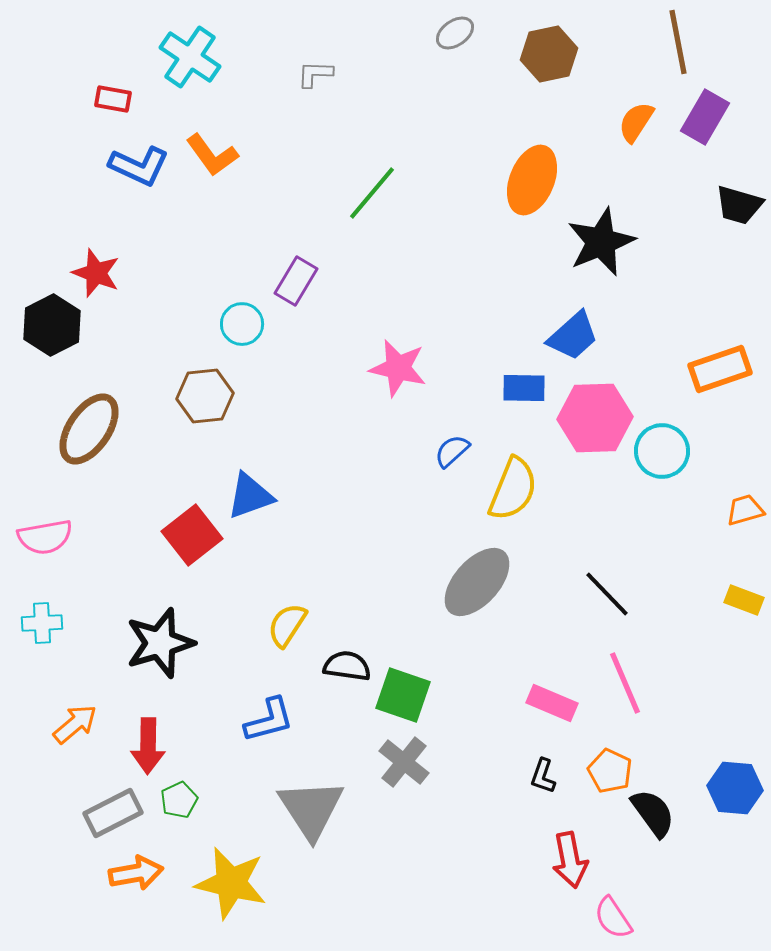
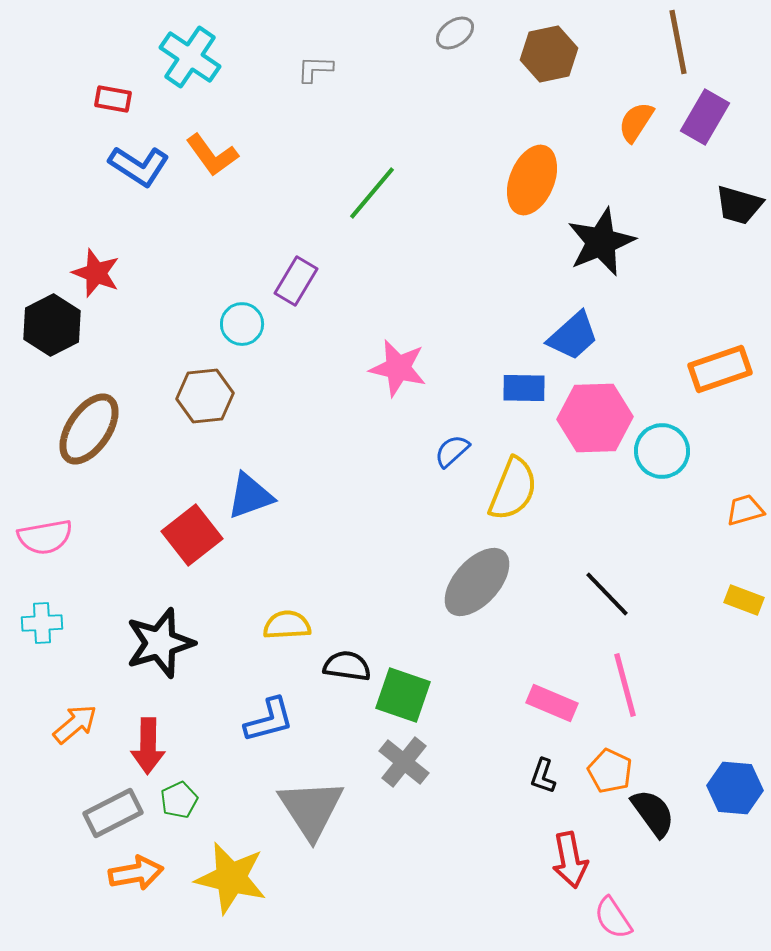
gray L-shape at (315, 74): moved 5 px up
blue L-shape at (139, 166): rotated 8 degrees clockwise
yellow semicircle at (287, 625): rotated 54 degrees clockwise
pink line at (625, 683): moved 2 px down; rotated 8 degrees clockwise
yellow star at (231, 883): moved 5 px up
